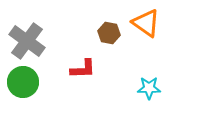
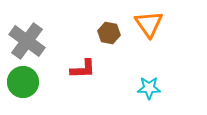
orange triangle: moved 3 px right, 1 px down; rotated 20 degrees clockwise
